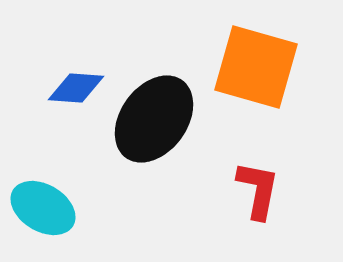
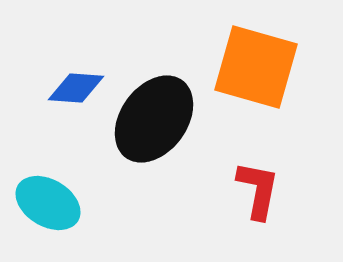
cyan ellipse: moved 5 px right, 5 px up
